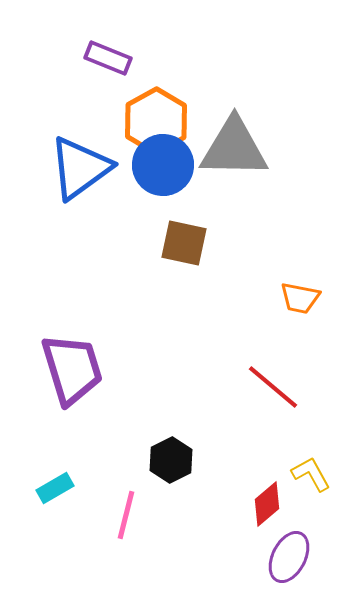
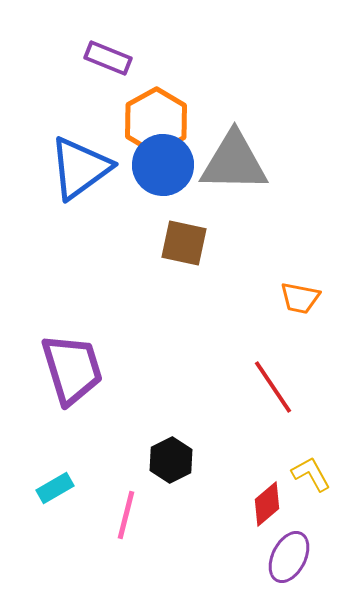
gray triangle: moved 14 px down
red line: rotated 16 degrees clockwise
